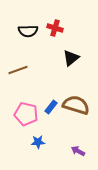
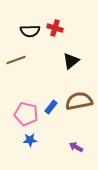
black semicircle: moved 2 px right
black triangle: moved 3 px down
brown line: moved 2 px left, 10 px up
brown semicircle: moved 3 px right, 4 px up; rotated 28 degrees counterclockwise
blue star: moved 8 px left, 2 px up
purple arrow: moved 2 px left, 4 px up
